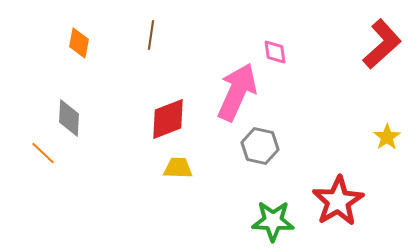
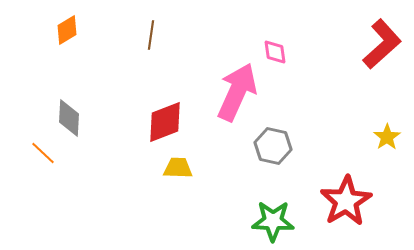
orange diamond: moved 12 px left, 13 px up; rotated 48 degrees clockwise
red diamond: moved 3 px left, 3 px down
gray hexagon: moved 13 px right
red star: moved 8 px right
